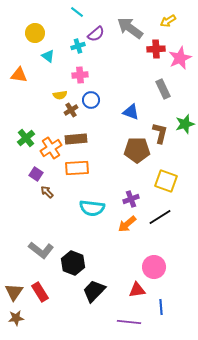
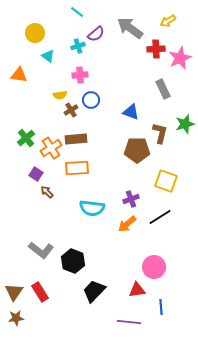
black hexagon: moved 2 px up
